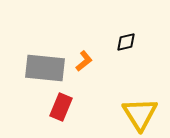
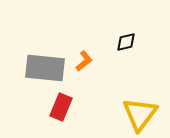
yellow triangle: rotated 9 degrees clockwise
